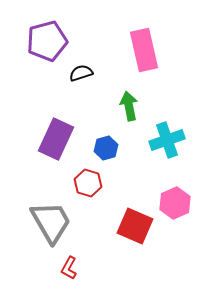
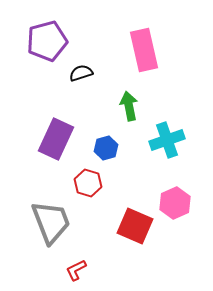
gray trapezoid: rotated 9 degrees clockwise
red L-shape: moved 7 px right, 2 px down; rotated 35 degrees clockwise
